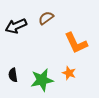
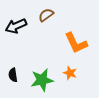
brown semicircle: moved 3 px up
orange star: moved 1 px right
